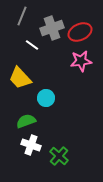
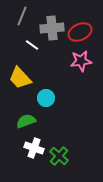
gray cross: rotated 15 degrees clockwise
white cross: moved 3 px right, 3 px down
